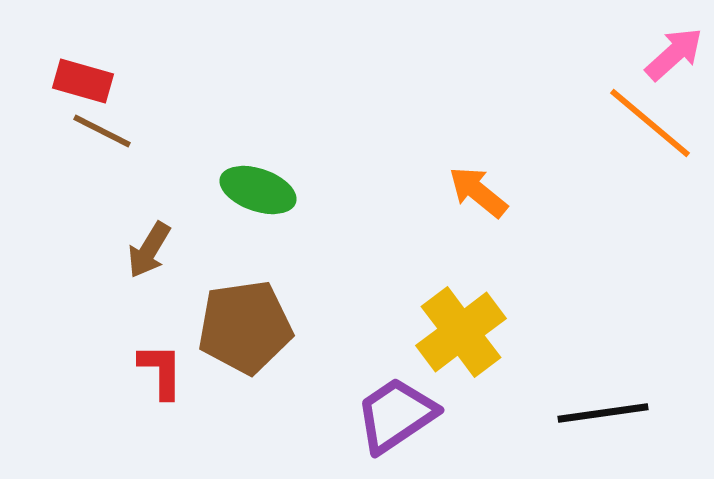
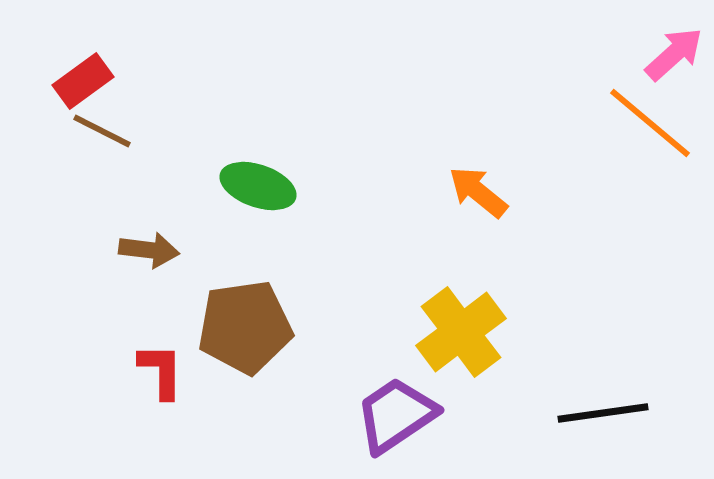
red rectangle: rotated 52 degrees counterclockwise
green ellipse: moved 4 px up
brown arrow: rotated 114 degrees counterclockwise
